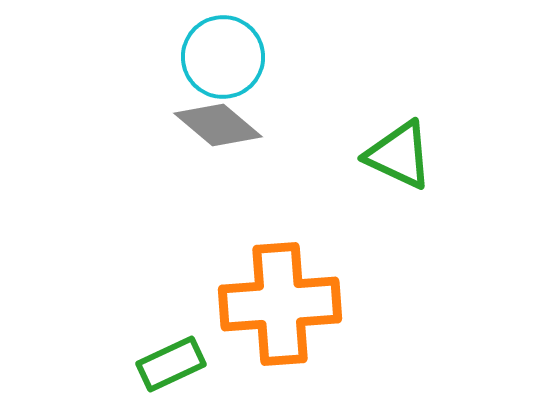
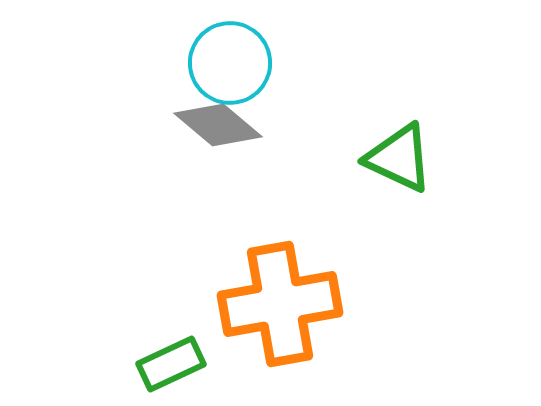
cyan circle: moved 7 px right, 6 px down
green triangle: moved 3 px down
orange cross: rotated 6 degrees counterclockwise
